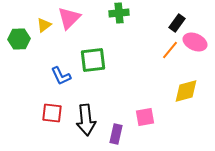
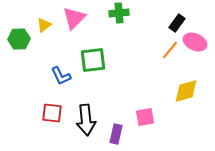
pink triangle: moved 5 px right
